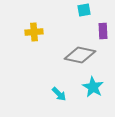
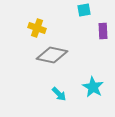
yellow cross: moved 3 px right, 4 px up; rotated 24 degrees clockwise
gray diamond: moved 28 px left
